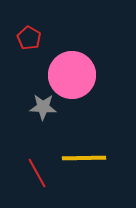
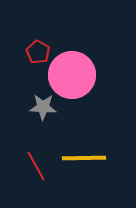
red pentagon: moved 9 px right, 14 px down
red line: moved 1 px left, 7 px up
